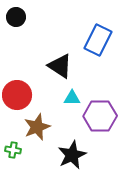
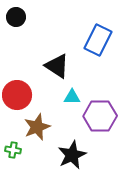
black triangle: moved 3 px left
cyan triangle: moved 1 px up
